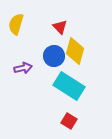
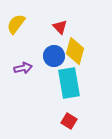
yellow semicircle: rotated 20 degrees clockwise
cyan rectangle: moved 3 px up; rotated 48 degrees clockwise
